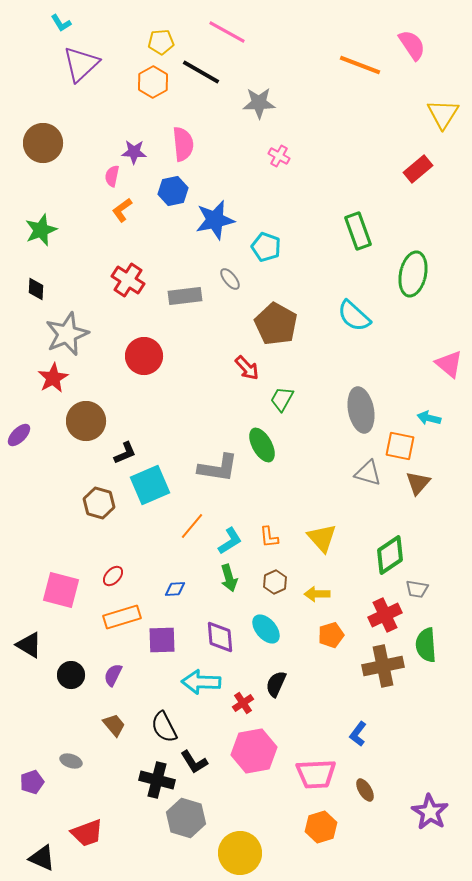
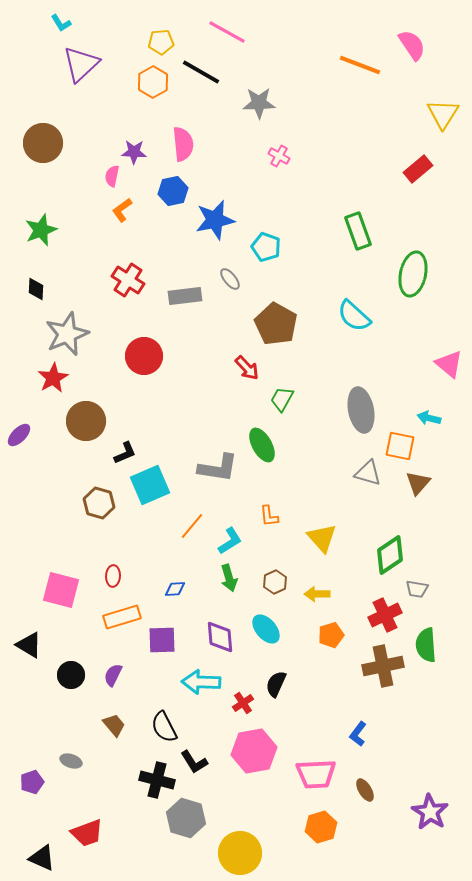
orange L-shape at (269, 537): moved 21 px up
red ellipse at (113, 576): rotated 40 degrees counterclockwise
